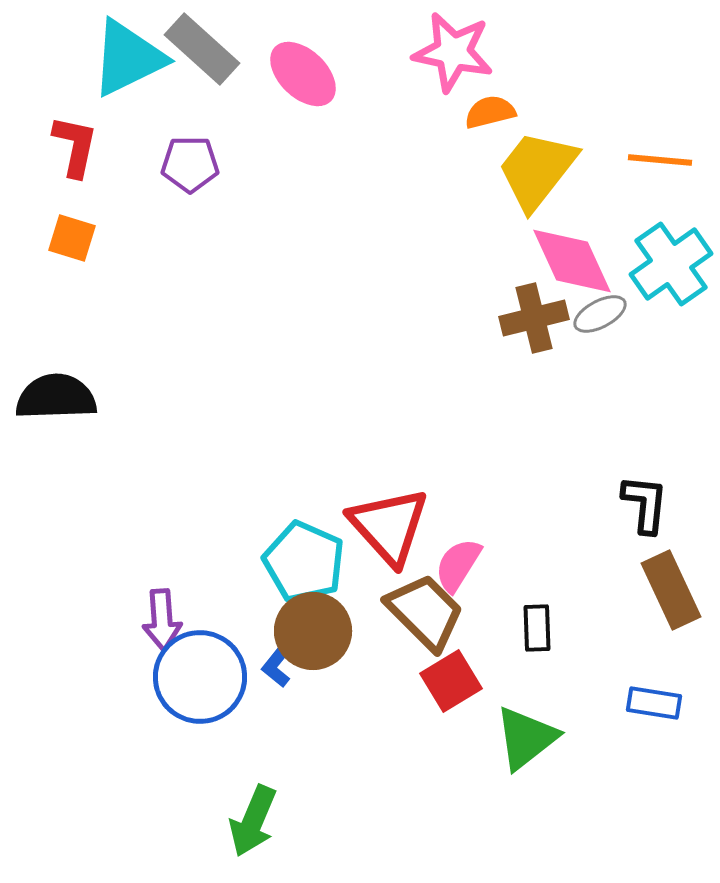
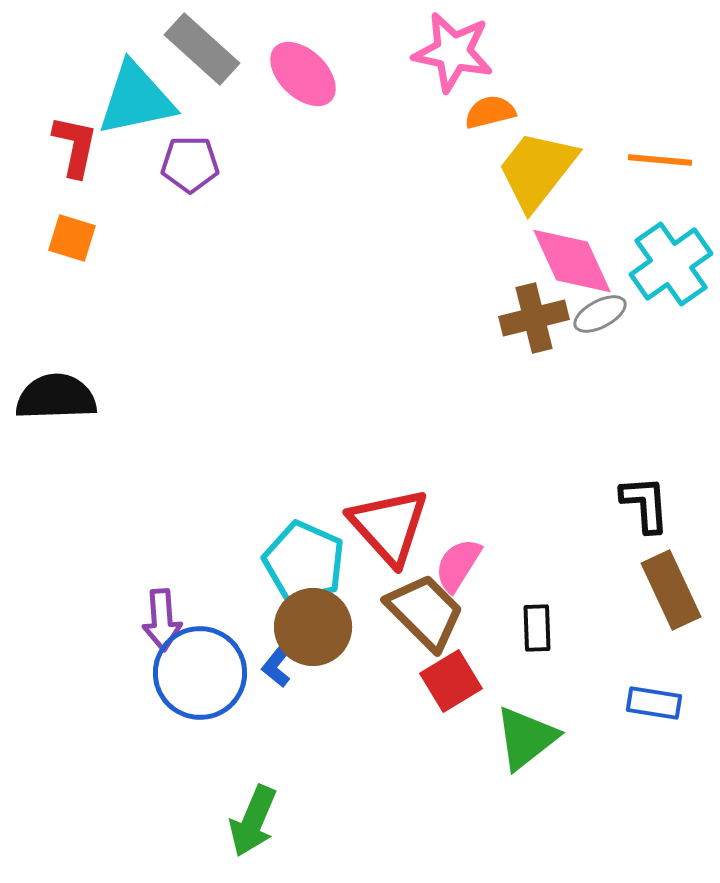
cyan triangle: moved 8 px right, 41 px down; rotated 14 degrees clockwise
black L-shape: rotated 10 degrees counterclockwise
brown circle: moved 4 px up
blue circle: moved 4 px up
